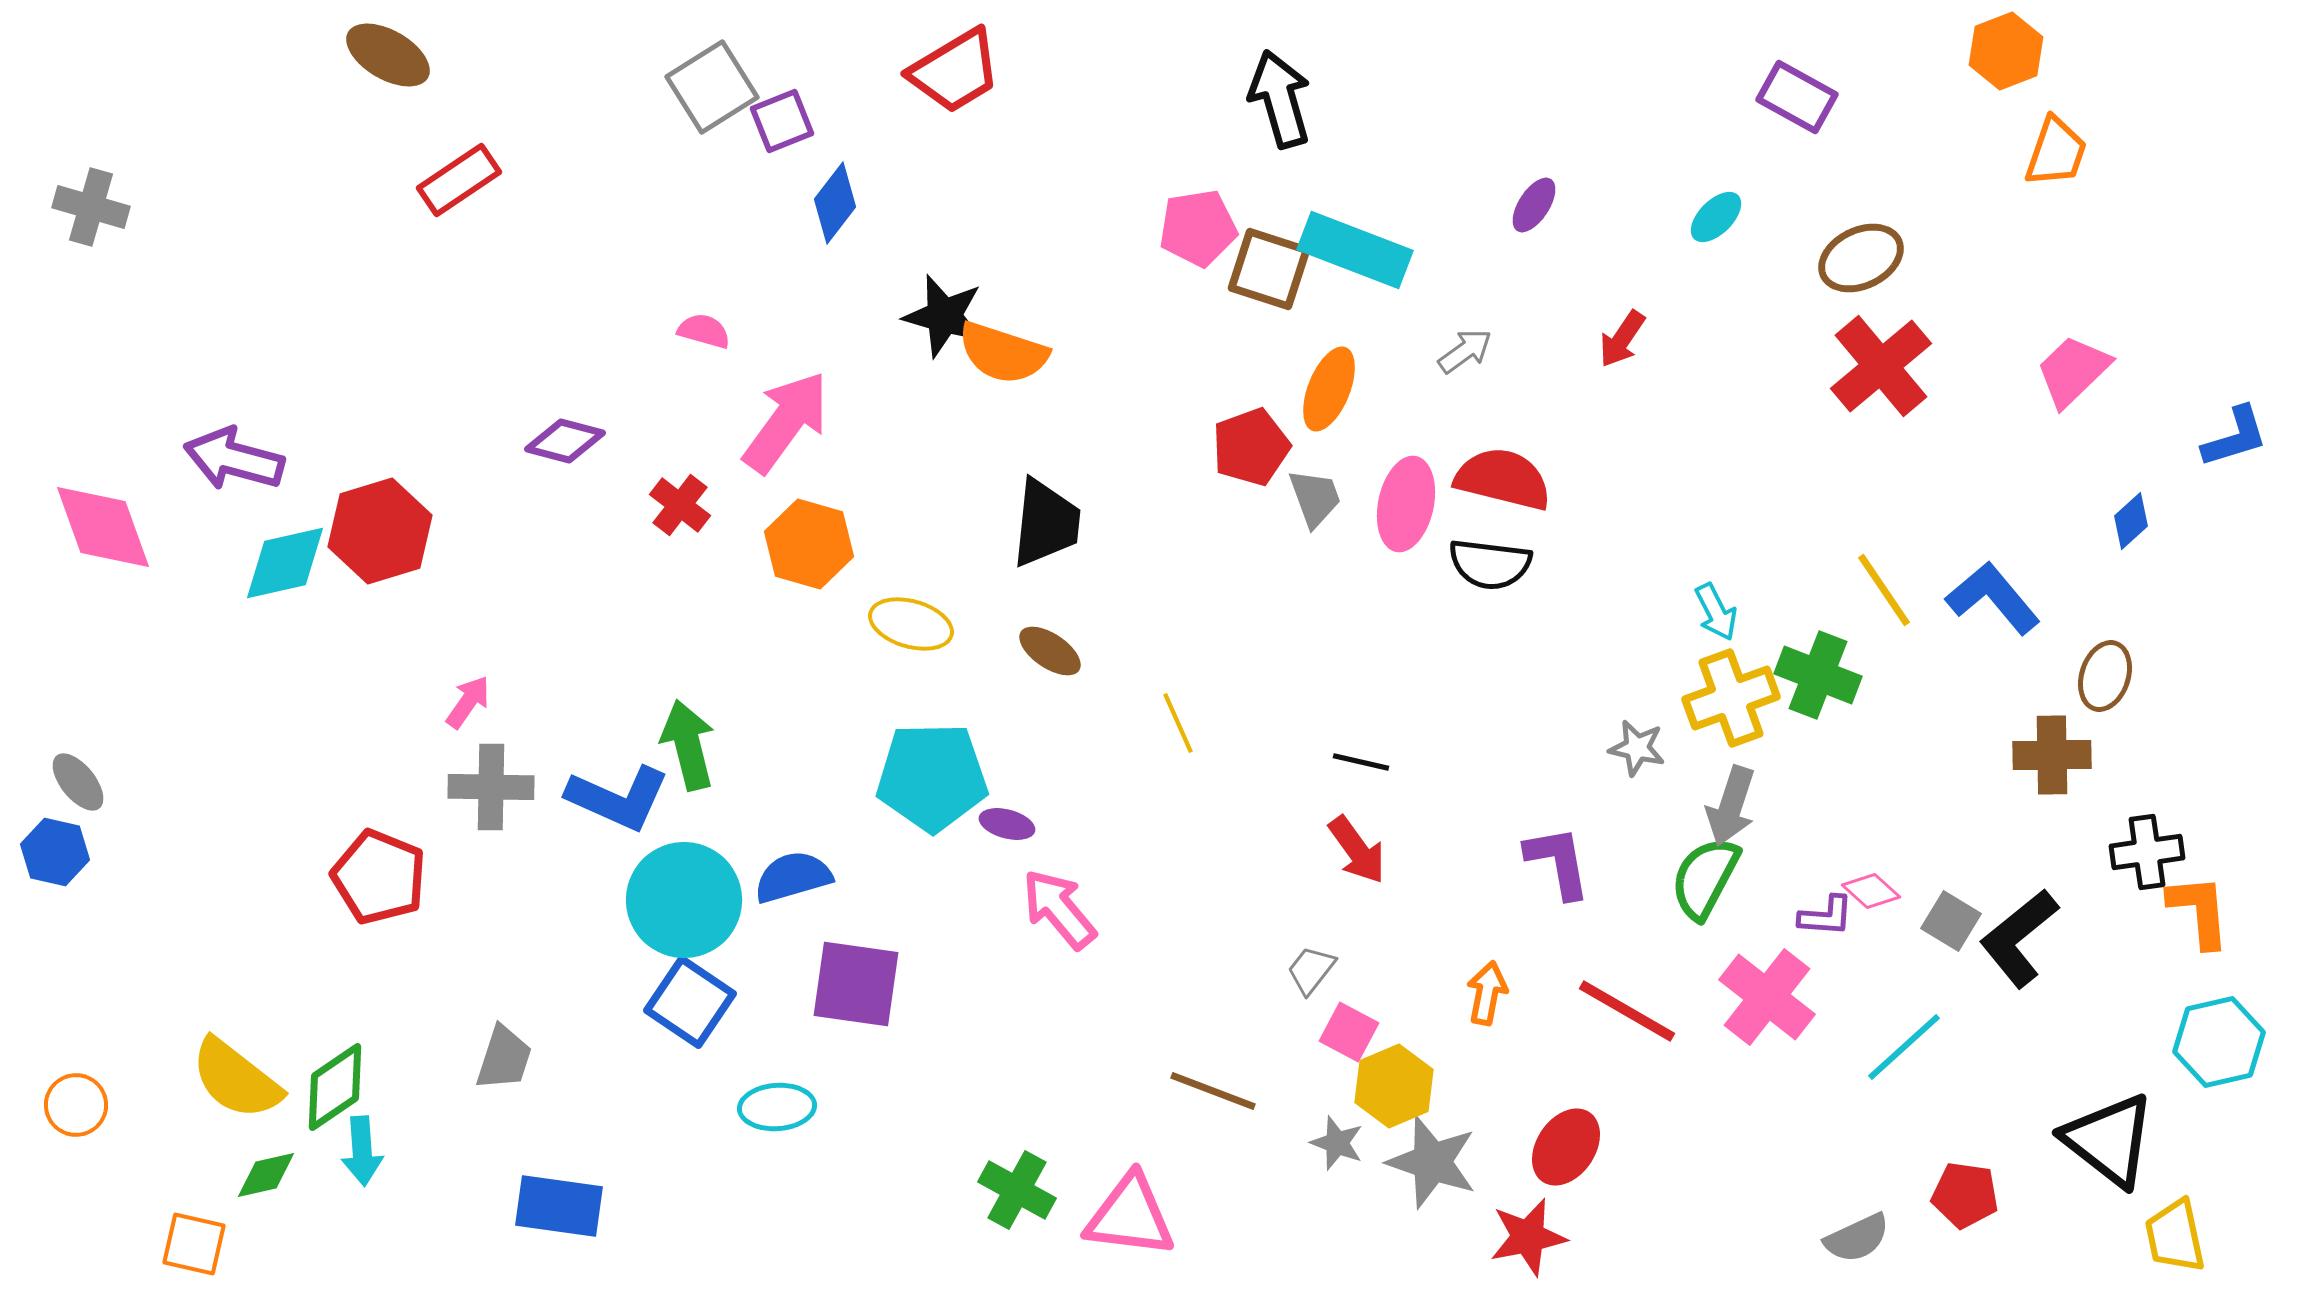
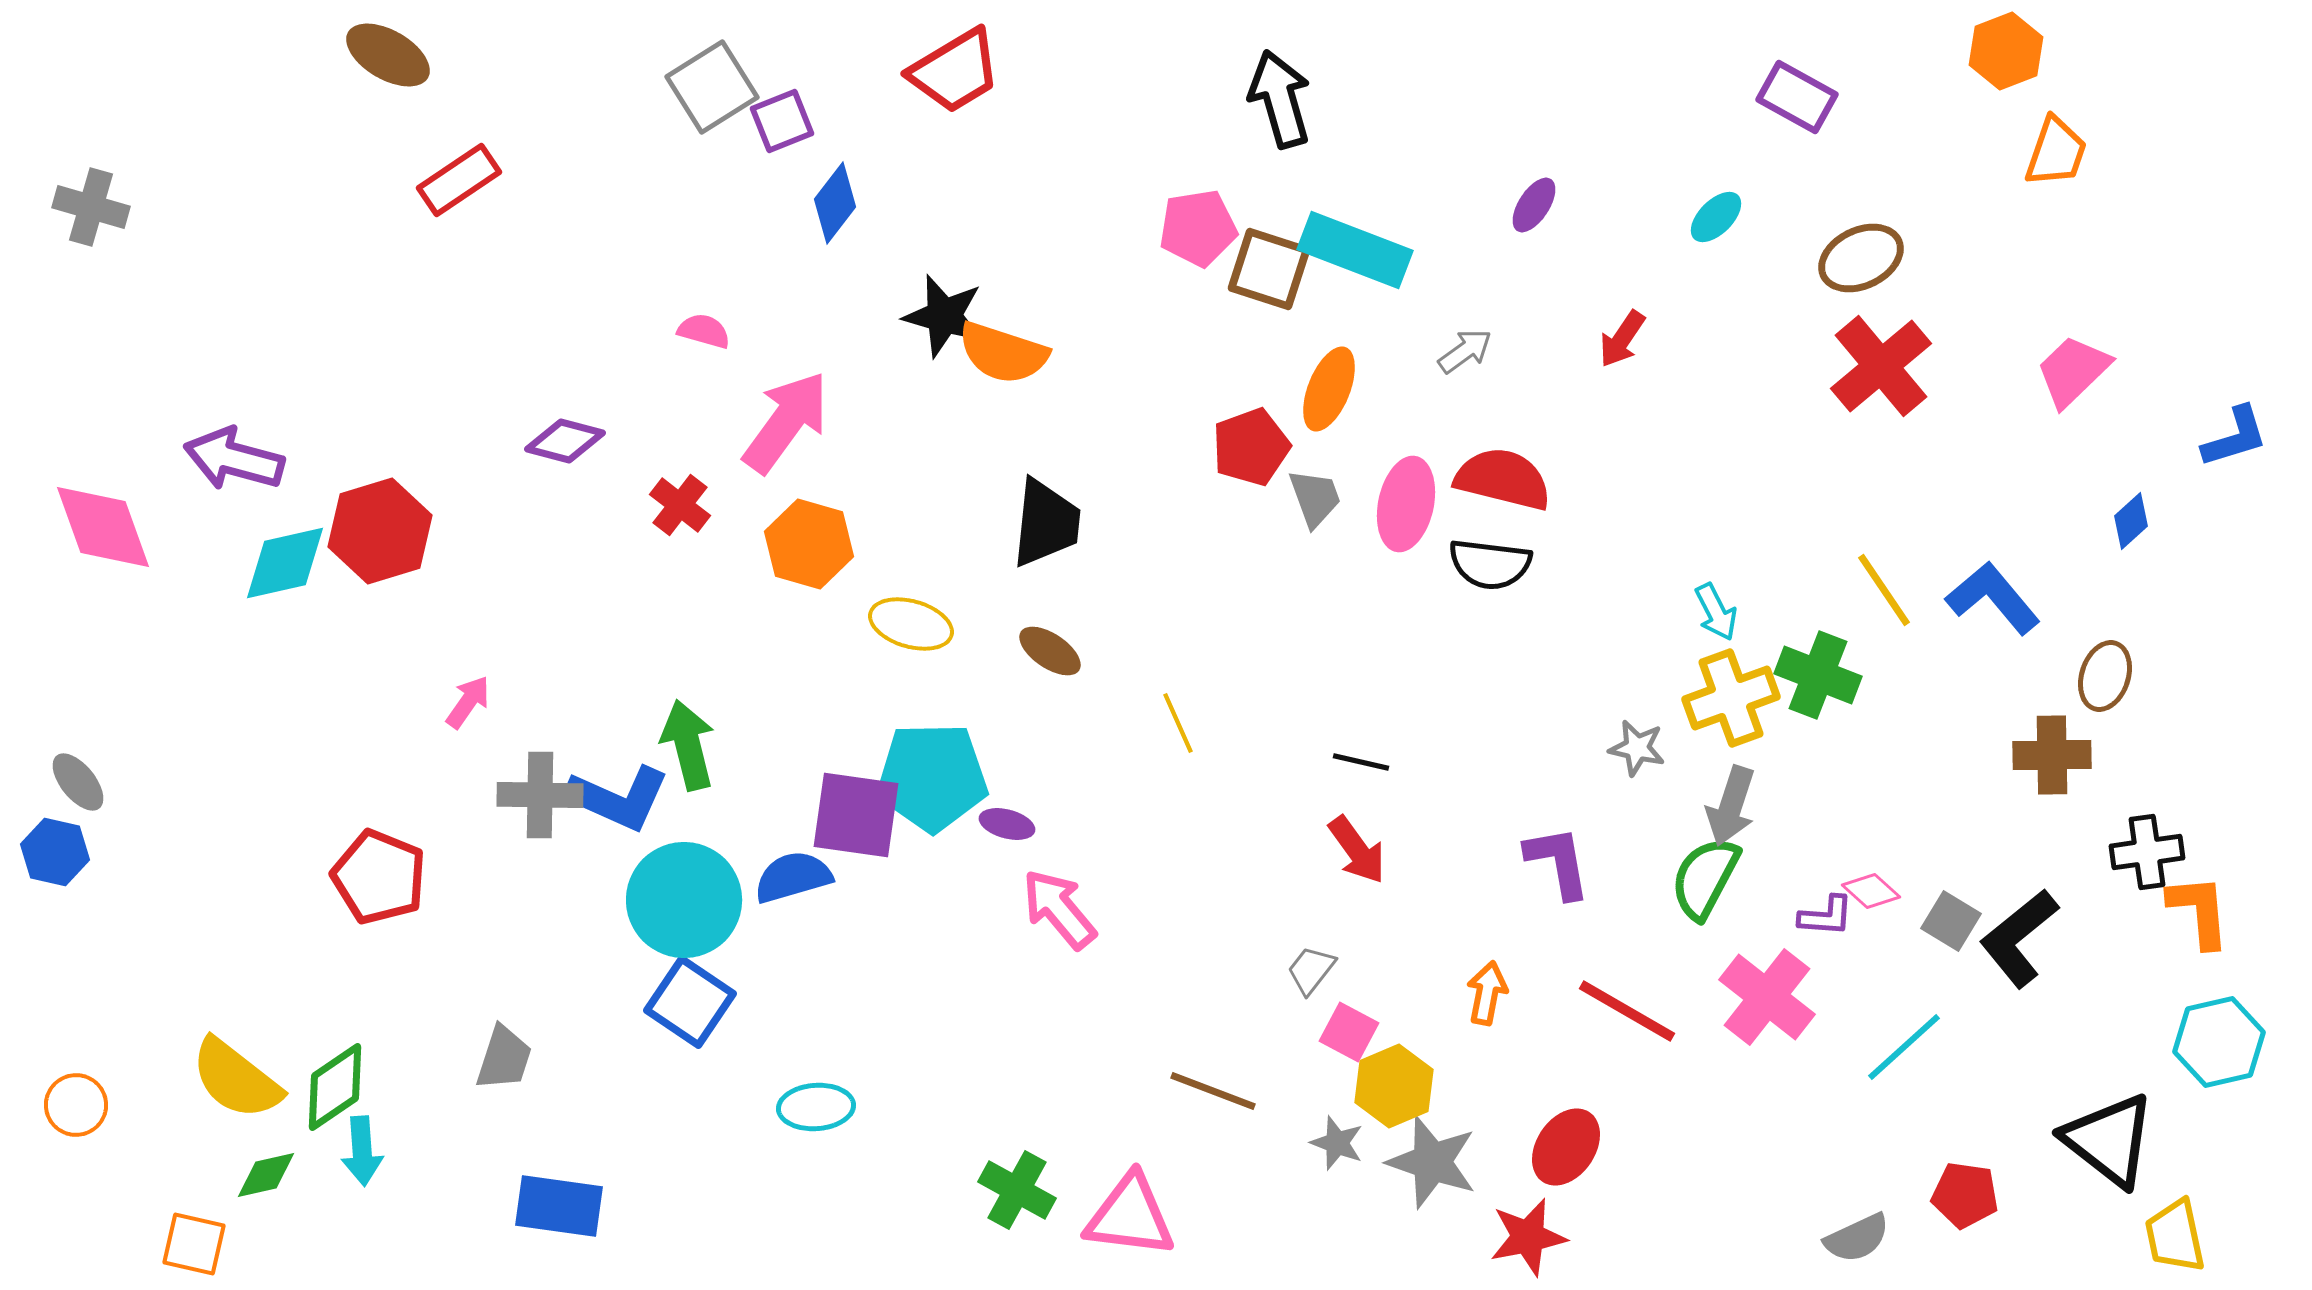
gray cross at (491, 787): moved 49 px right, 8 px down
purple square at (856, 984): moved 169 px up
cyan ellipse at (777, 1107): moved 39 px right
